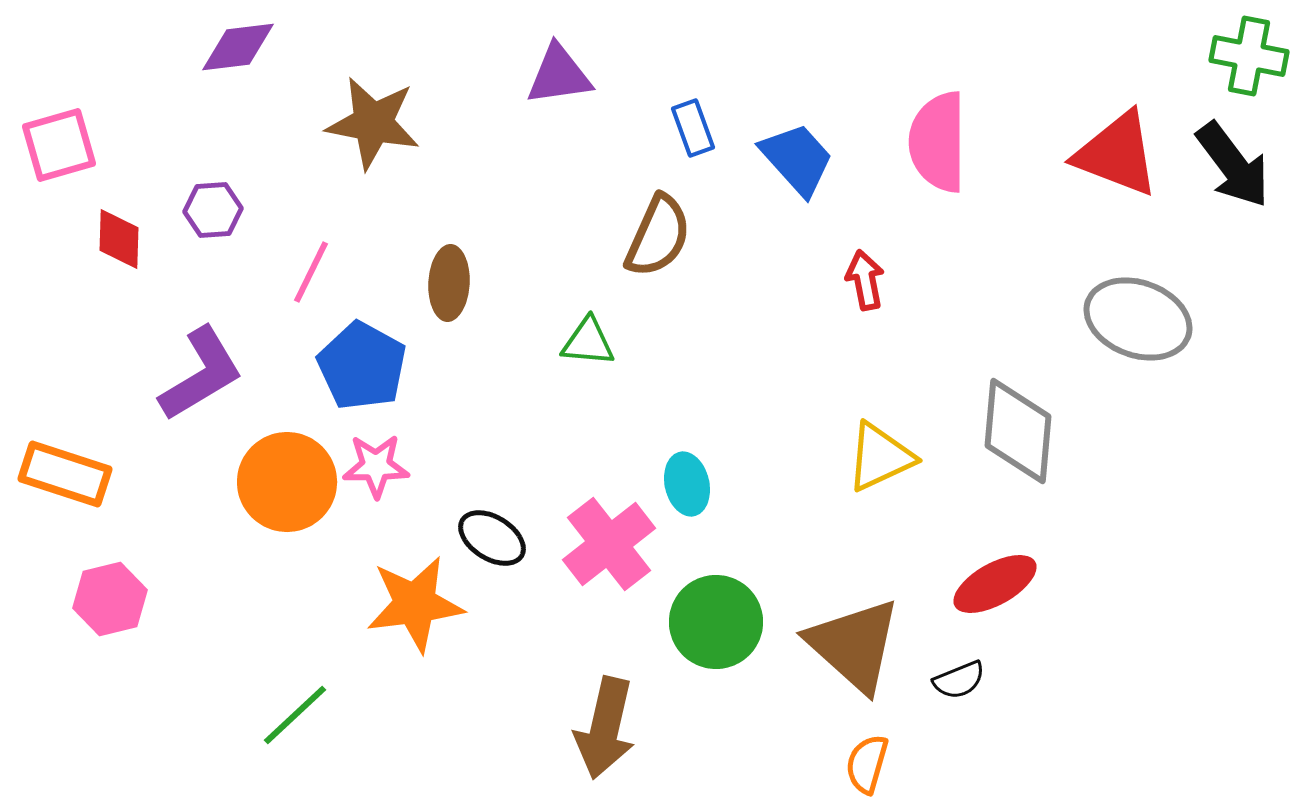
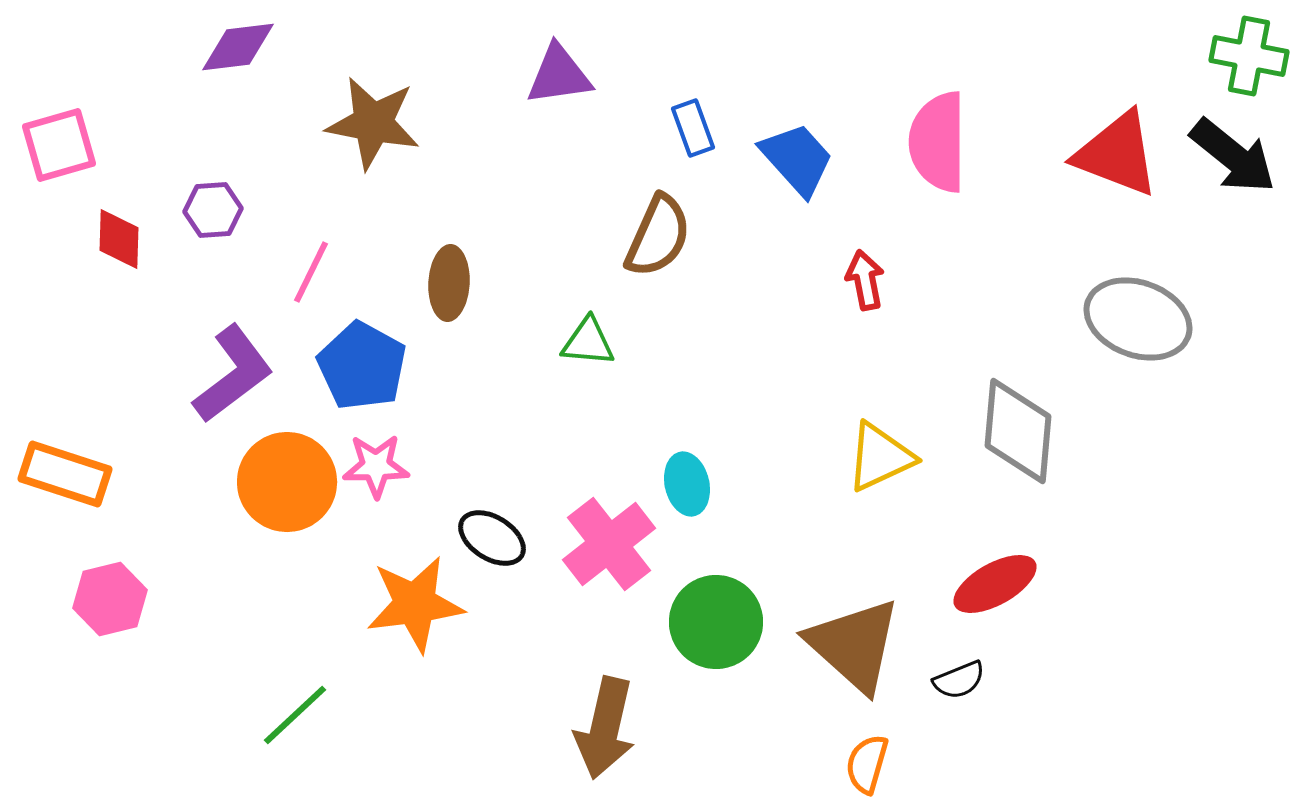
black arrow: moved 9 px up; rotated 14 degrees counterclockwise
purple L-shape: moved 32 px right; rotated 6 degrees counterclockwise
